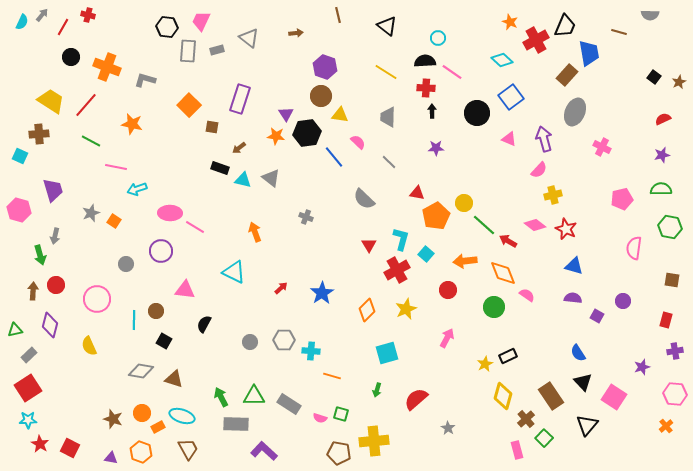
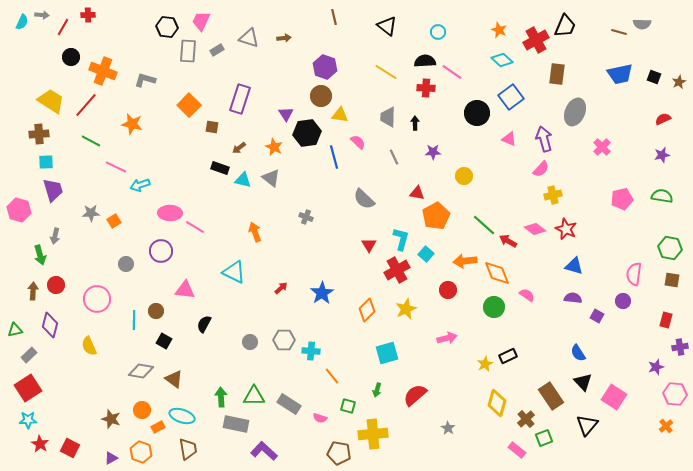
gray arrow at (42, 15): rotated 56 degrees clockwise
red cross at (88, 15): rotated 16 degrees counterclockwise
brown line at (338, 15): moved 4 px left, 2 px down
gray semicircle at (650, 15): moved 8 px left, 9 px down
orange star at (510, 22): moved 11 px left, 8 px down
brown arrow at (296, 33): moved 12 px left, 5 px down
gray triangle at (249, 38): rotated 20 degrees counterclockwise
cyan circle at (438, 38): moved 6 px up
gray rectangle at (217, 50): rotated 16 degrees counterclockwise
blue trapezoid at (589, 53): moved 31 px right, 21 px down; rotated 88 degrees clockwise
orange cross at (107, 67): moved 4 px left, 4 px down
brown rectangle at (567, 75): moved 10 px left, 1 px up; rotated 35 degrees counterclockwise
black square at (654, 77): rotated 16 degrees counterclockwise
black arrow at (432, 111): moved 17 px left, 12 px down
orange star at (276, 136): moved 2 px left, 11 px down; rotated 18 degrees clockwise
pink cross at (602, 147): rotated 18 degrees clockwise
purple star at (436, 148): moved 3 px left, 4 px down
cyan square at (20, 156): moved 26 px right, 6 px down; rotated 28 degrees counterclockwise
blue line at (334, 157): rotated 25 degrees clockwise
gray line at (389, 162): moved 5 px right, 5 px up; rotated 21 degrees clockwise
pink line at (116, 167): rotated 15 degrees clockwise
pink semicircle at (539, 170): moved 2 px right, 1 px up
cyan arrow at (137, 189): moved 3 px right, 4 px up
green semicircle at (661, 189): moved 1 px right, 7 px down; rotated 10 degrees clockwise
yellow circle at (464, 203): moved 27 px up
gray star at (91, 213): rotated 18 degrees clockwise
orange square at (114, 221): rotated 24 degrees clockwise
pink diamond at (535, 225): moved 4 px down
green hexagon at (670, 227): moved 21 px down
pink semicircle at (634, 248): moved 26 px down
orange diamond at (503, 273): moved 6 px left
pink arrow at (447, 338): rotated 48 degrees clockwise
purple cross at (675, 351): moved 5 px right, 4 px up
purple star at (642, 367): moved 14 px right
orange line at (332, 376): rotated 36 degrees clockwise
brown triangle at (174, 379): rotated 18 degrees clockwise
yellow diamond at (503, 396): moved 6 px left, 7 px down
green arrow at (221, 397): rotated 24 degrees clockwise
red semicircle at (416, 399): moved 1 px left, 4 px up
orange circle at (142, 413): moved 3 px up
green square at (341, 414): moved 7 px right, 8 px up
brown star at (113, 419): moved 2 px left
gray rectangle at (236, 424): rotated 10 degrees clockwise
green square at (544, 438): rotated 24 degrees clockwise
yellow cross at (374, 441): moved 1 px left, 7 px up
brown trapezoid at (188, 449): rotated 20 degrees clockwise
pink rectangle at (517, 450): rotated 36 degrees counterclockwise
purple triangle at (111, 458): rotated 40 degrees counterclockwise
